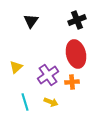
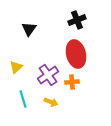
black triangle: moved 2 px left, 8 px down
cyan line: moved 2 px left, 3 px up
